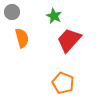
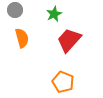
gray circle: moved 3 px right, 2 px up
green star: moved 2 px up; rotated 21 degrees clockwise
orange pentagon: moved 1 px up
